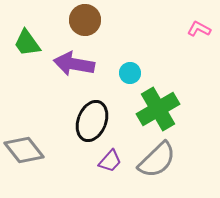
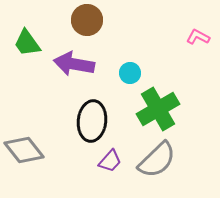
brown circle: moved 2 px right
pink L-shape: moved 1 px left, 8 px down
black ellipse: rotated 15 degrees counterclockwise
